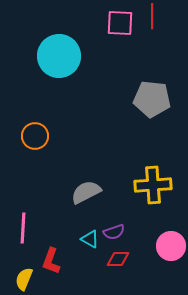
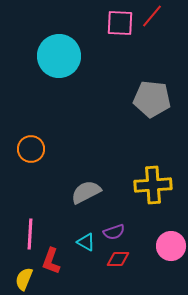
red line: rotated 40 degrees clockwise
orange circle: moved 4 px left, 13 px down
pink line: moved 7 px right, 6 px down
cyan triangle: moved 4 px left, 3 px down
